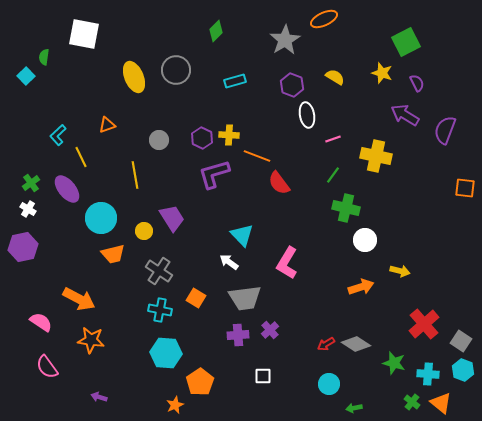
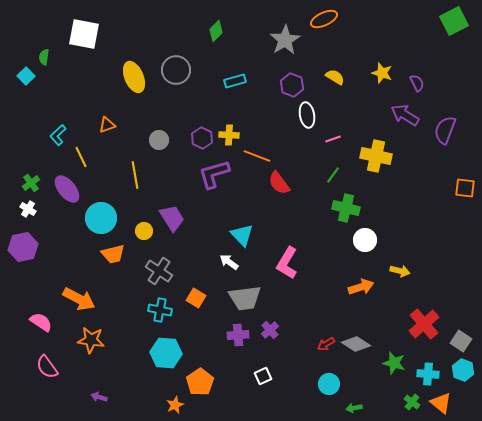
green square at (406, 42): moved 48 px right, 21 px up
white square at (263, 376): rotated 24 degrees counterclockwise
